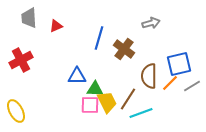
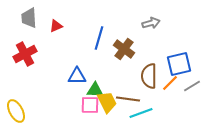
red cross: moved 4 px right, 6 px up
green triangle: moved 1 px down
brown line: rotated 65 degrees clockwise
